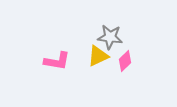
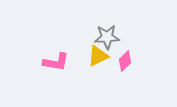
gray star: moved 3 px left; rotated 10 degrees counterclockwise
pink L-shape: moved 1 px left, 1 px down
